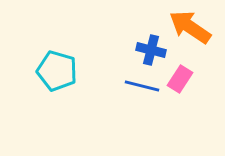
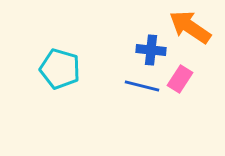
blue cross: rotated 8 degrees counterclockwise
cyan pentagon: moved 3 px right, 2 px up
